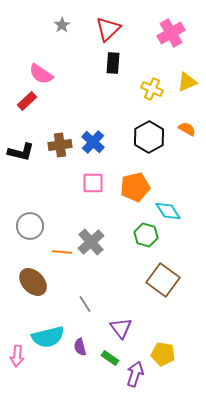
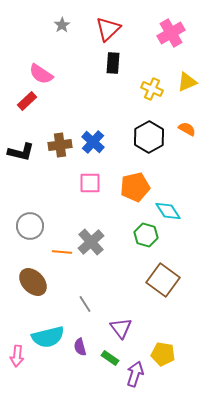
pink square: moved 3 px left
